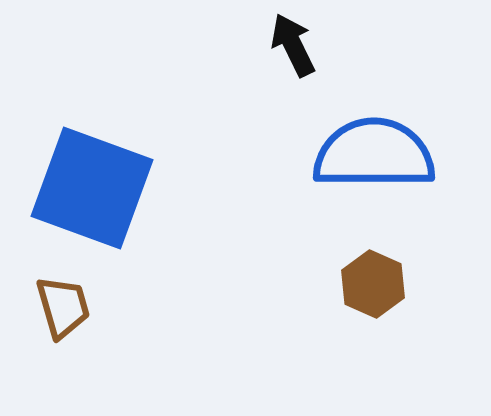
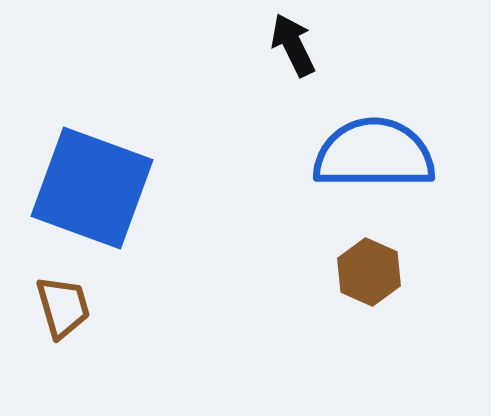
brown hexagon: moved 4 px left, 12 px up
